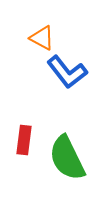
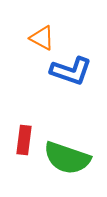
blue L-shape: moved 4 px right, 1 px up; rotated 33 degrees counterclockwise
green semicircle: rotated 45 degrees counterclockwise
